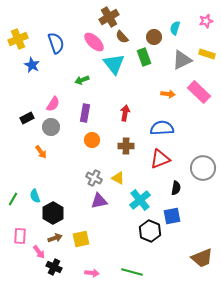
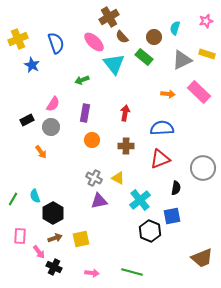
green rectangle at (144, 57): rotated 30 degrees counterclockwise
black rectangle at (27, 118): moved 2 px down
